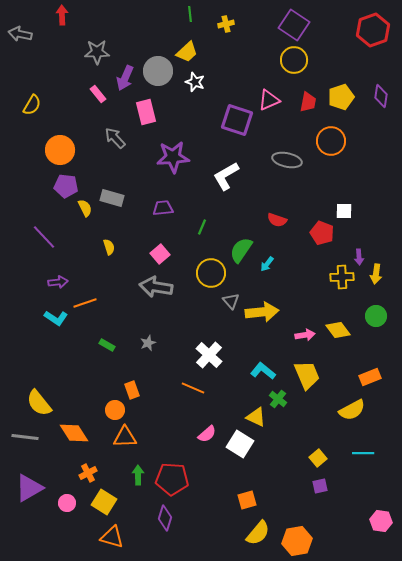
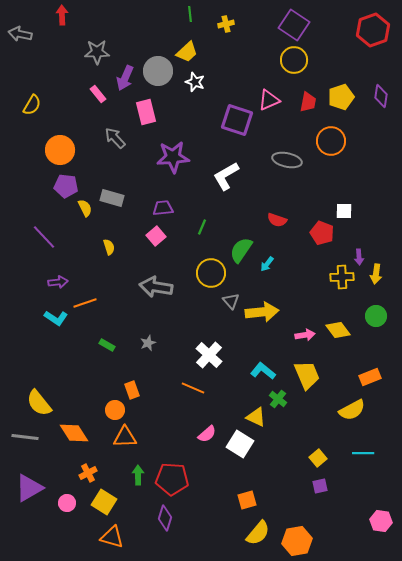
pink square at (160, 254): moved 4 px left, 18 px up
